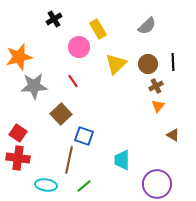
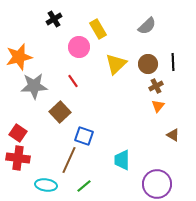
brown square: moved 1 px left, 2 px up
brown line: rotated 12 degrees clockwise
